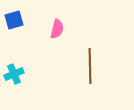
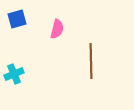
blue square: moved 3 px right, 1 px up
brown line: moved 1 px right, 5 px up
